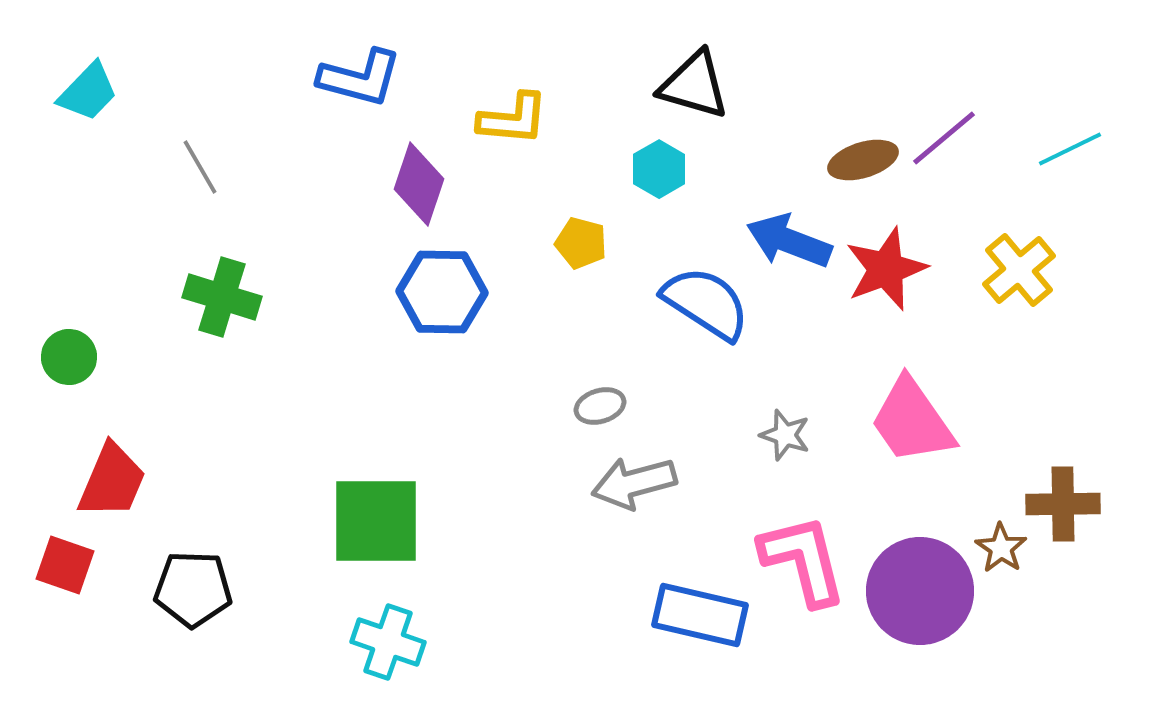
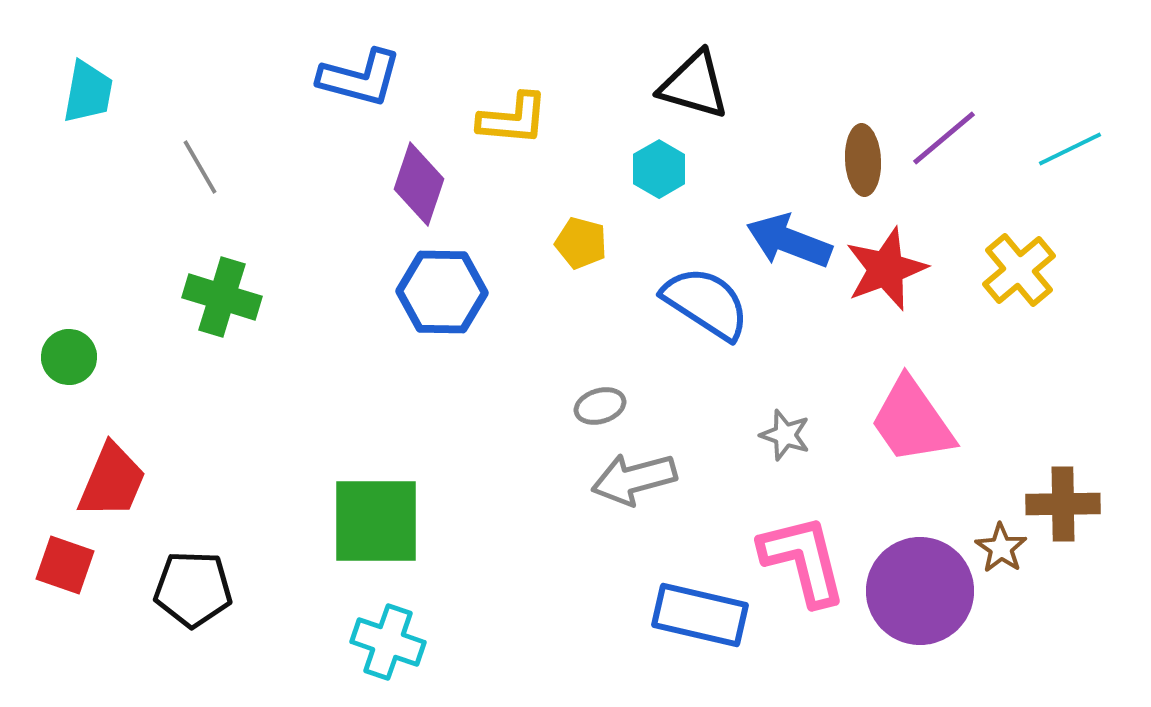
cyan trapezoid: rotated 34 degrees counterclockwise
brown ellipse: rotated 76 degrees counterclockwise
gray arrow: moved 4 px up
